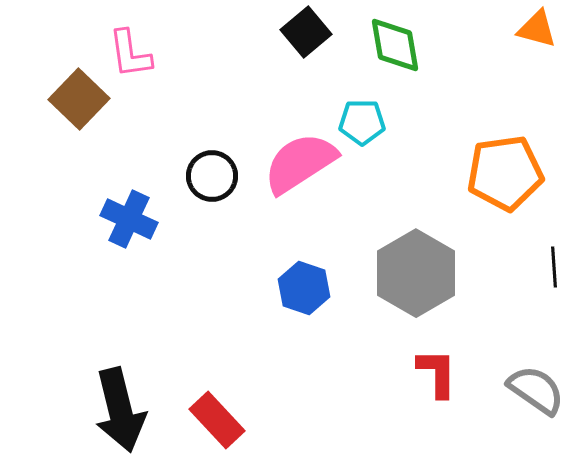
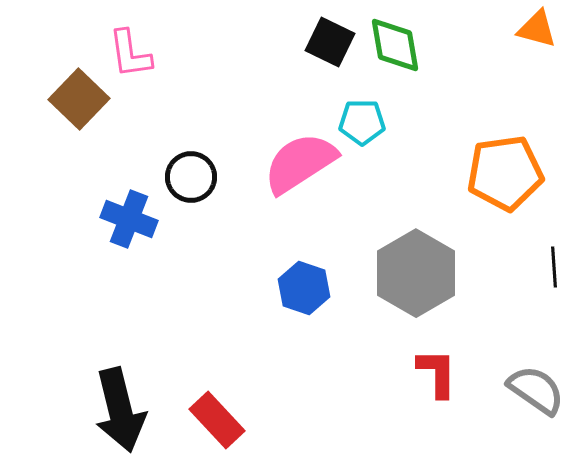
black square: moved 24 px right, 10 px down; rotated 24 degrees counterclockwise
black circle: moved 21 px left, 1 px down
blue cross: rotated 4 degrees counterclockwise
